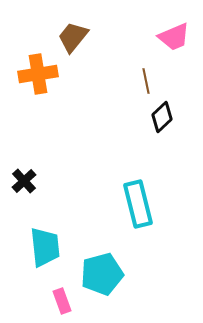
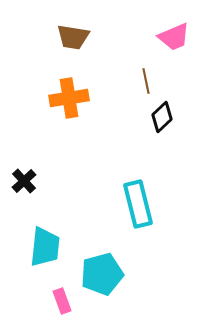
brown trapezoid: rotated 120 degrees counterclockwise
orange cross: moved 31 px right, 24 px down
cyan trapezoid: rotated 12 degrees clockwise
